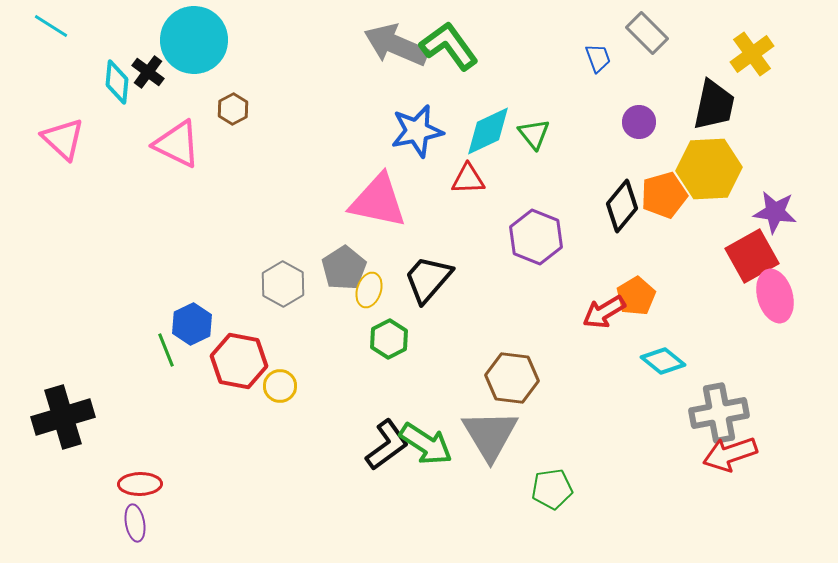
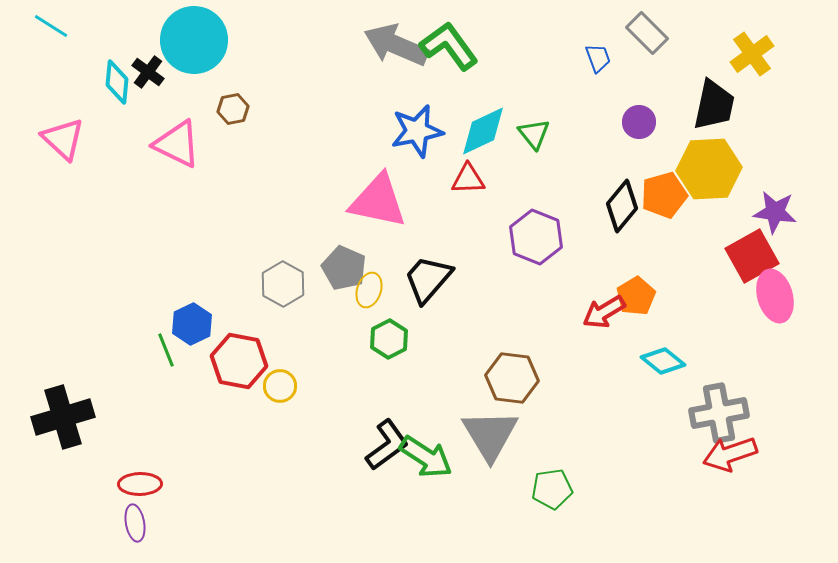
brown hexagon at (233, 109): rotated 16 degrees clockwise
cyan diamond at (488, 131): moved 5 px left
gray pentagon at (344, 268): rotated 15 degrees counterclockwise
green arrow at (426, 444): moved 13 px down
